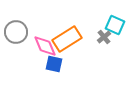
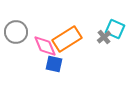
cyan square: moved 4 px down
